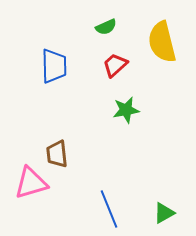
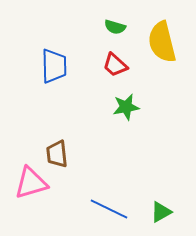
green semicircle: moved 9 px right; rotated 40 degrees clockwise
red trapezoid: rotated 96 degrees counterclockwise
green star: moved 3 px up
blue line: rotated 42 degrees counterclockwise
green triangle: moved 3 px left, 1 px up
